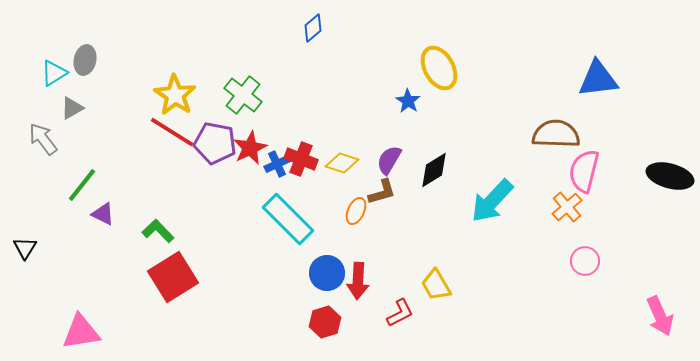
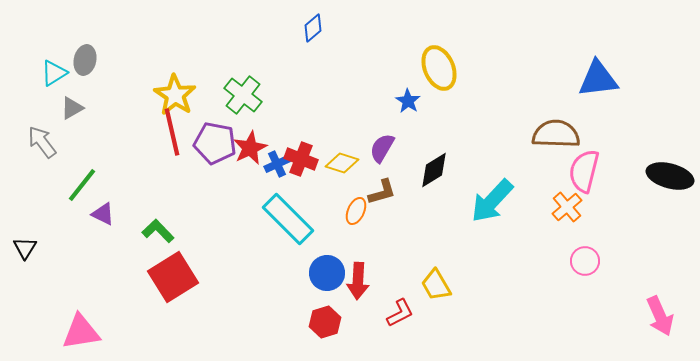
yellow ellipse: rotated 6 degrees clockwise
red line: rotated 45 degrees clockwise
gray arrow: moved 1 px left, 3 px down
purple semicircle: moved 7 px left, 12 px up
